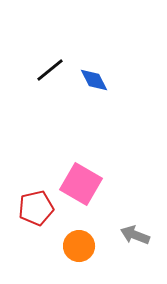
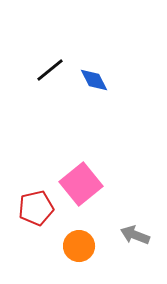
pink square: rotated 21 degrees clockwise
